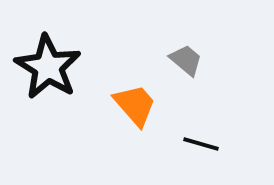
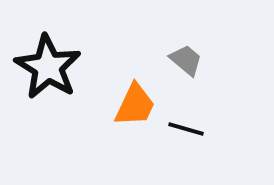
orange trapezoid: rotated 66 degrees clockwise
black line: moved 15 px left, 15 px up
